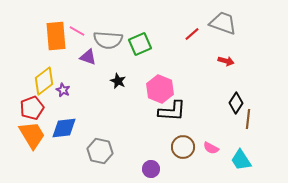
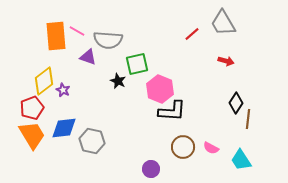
gray trapezoid: rotated 140 degrees counterclockwise
green square: moved 3 px left, 20 px down; rotated 10 degrees clockwise
gray hexagon: moved 8 px left, 10 px up
